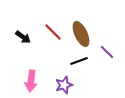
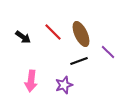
purple line: moved 1 px right
